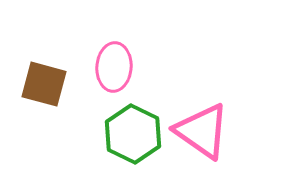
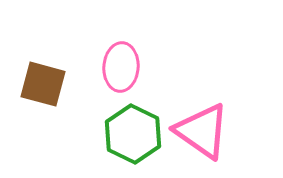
pink ellipse: moved 7 px right
brown square: moved 1 px left
